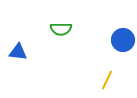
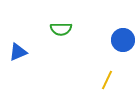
blue triangle: rotated 30 degrees counterclockwise
